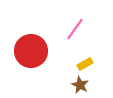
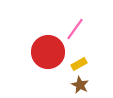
red circle: moved 17 px right, 1 px down
yellow rectangle: moved 6 px left
